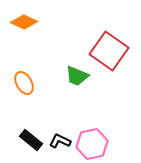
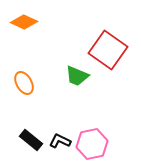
red square: moved 1 px left, 1 px up
